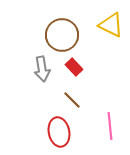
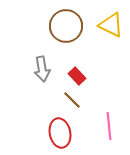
brown circle: moved 4 px right, 9 px up
red rectangle: moved 3 px right, 9 px down
pink line: moved 1 px left
red ellipse: moved 1 px right, 1 px down
